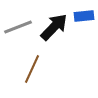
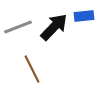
brown line: rotated 52 degrees counterclockwise
